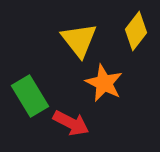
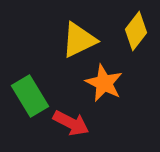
yellow triangle: rotated 42 degrees clockwise
